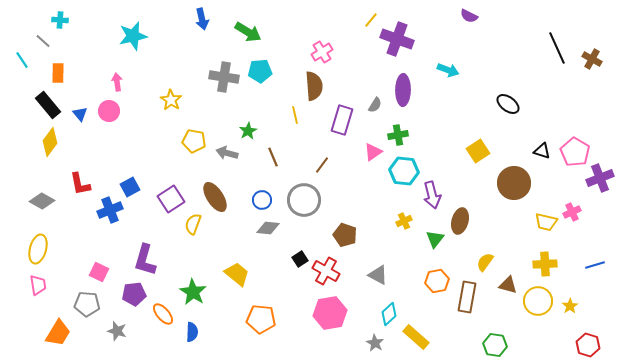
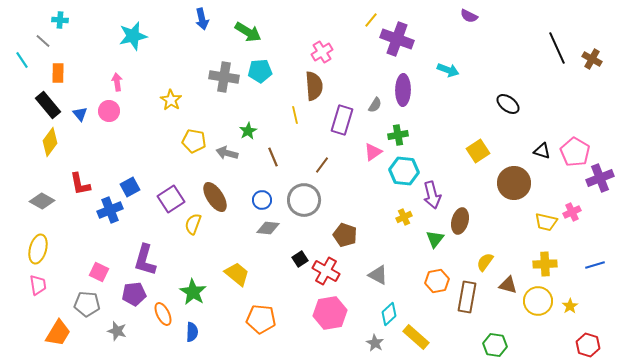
yellow cross at (404, 221): moved 4 px up
orange ellipse at (163, 314): rotated 15 degrees clockwise
